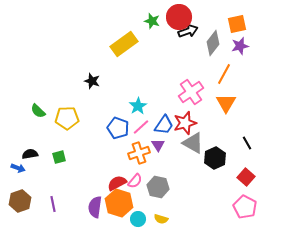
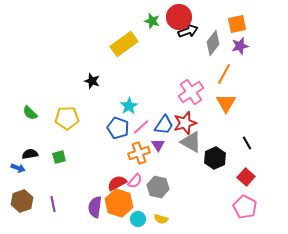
cyan star: moved 9 px left
green semicircle: moved 8 px left, 2 px down
gray triangle: moved 2 px left, 1 px up
brown hexagon: moved 2 px right
